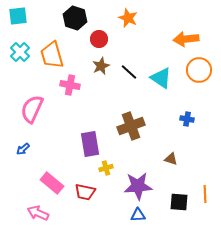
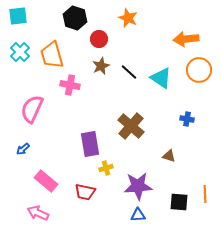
brown cross: rotated 28 degrees counterclockwise
brown triangle: moved 2 px left, 3 px up
pink rectangle: moved 6 px left, 2 px up
